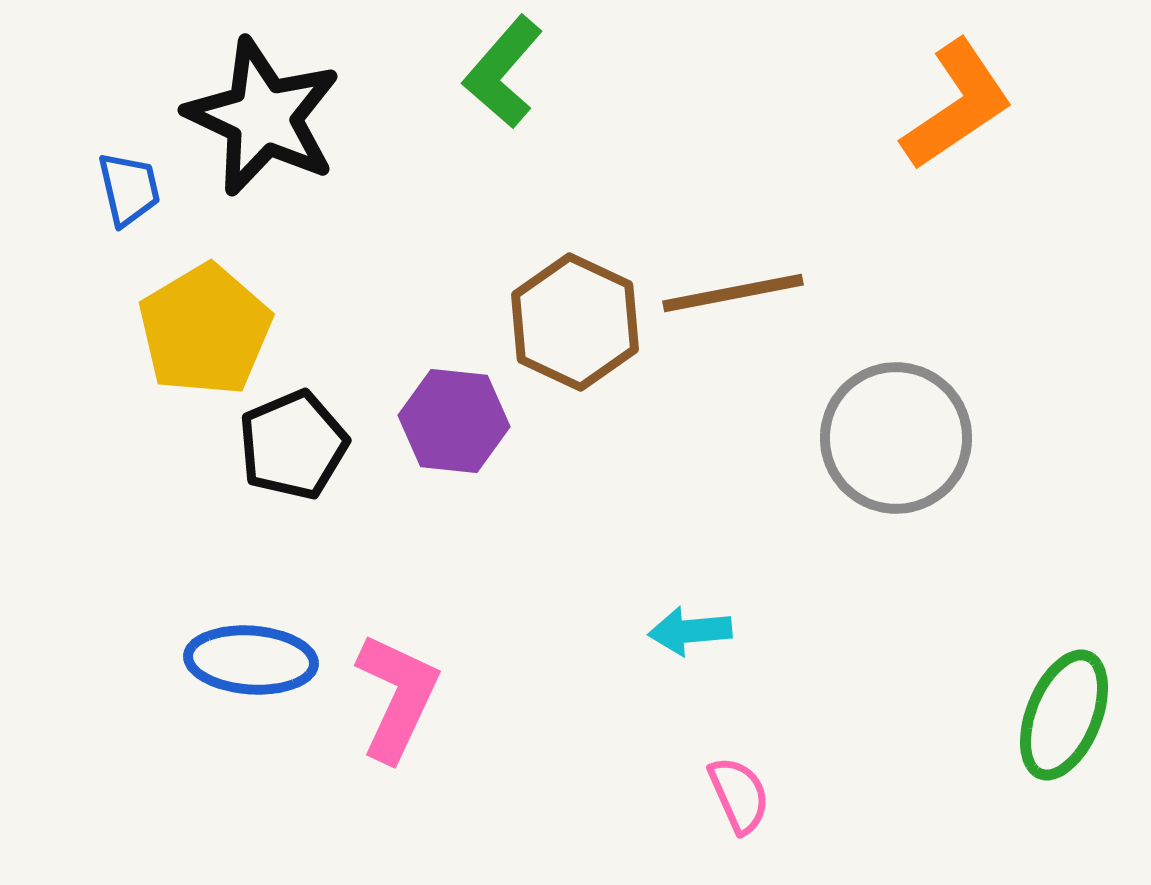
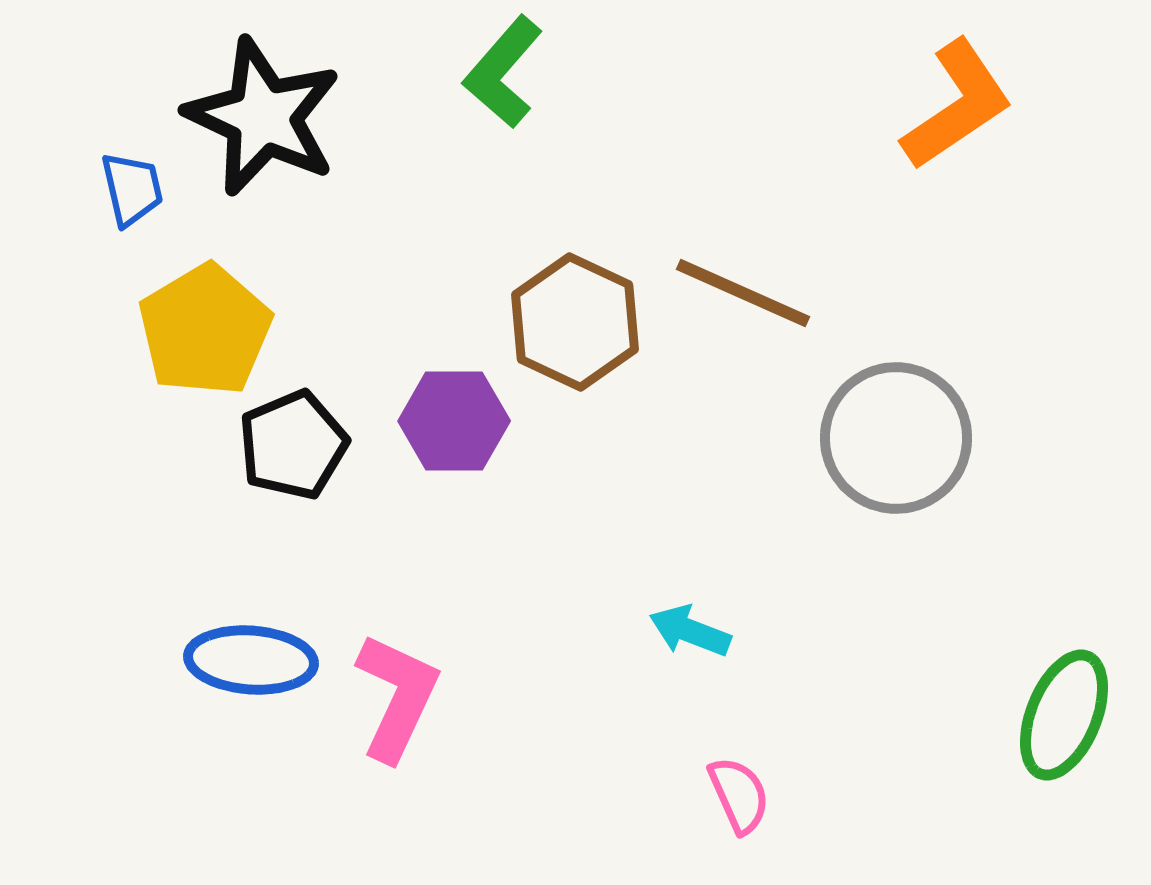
blue trapezoid: moved 3 px right
brown line: moved 10 px right; rotated 35 degrees clockwise
purple hexagon: rotated 6 degrees counterclockwise
cyan arrow: rotated 26 degrees clockwise
